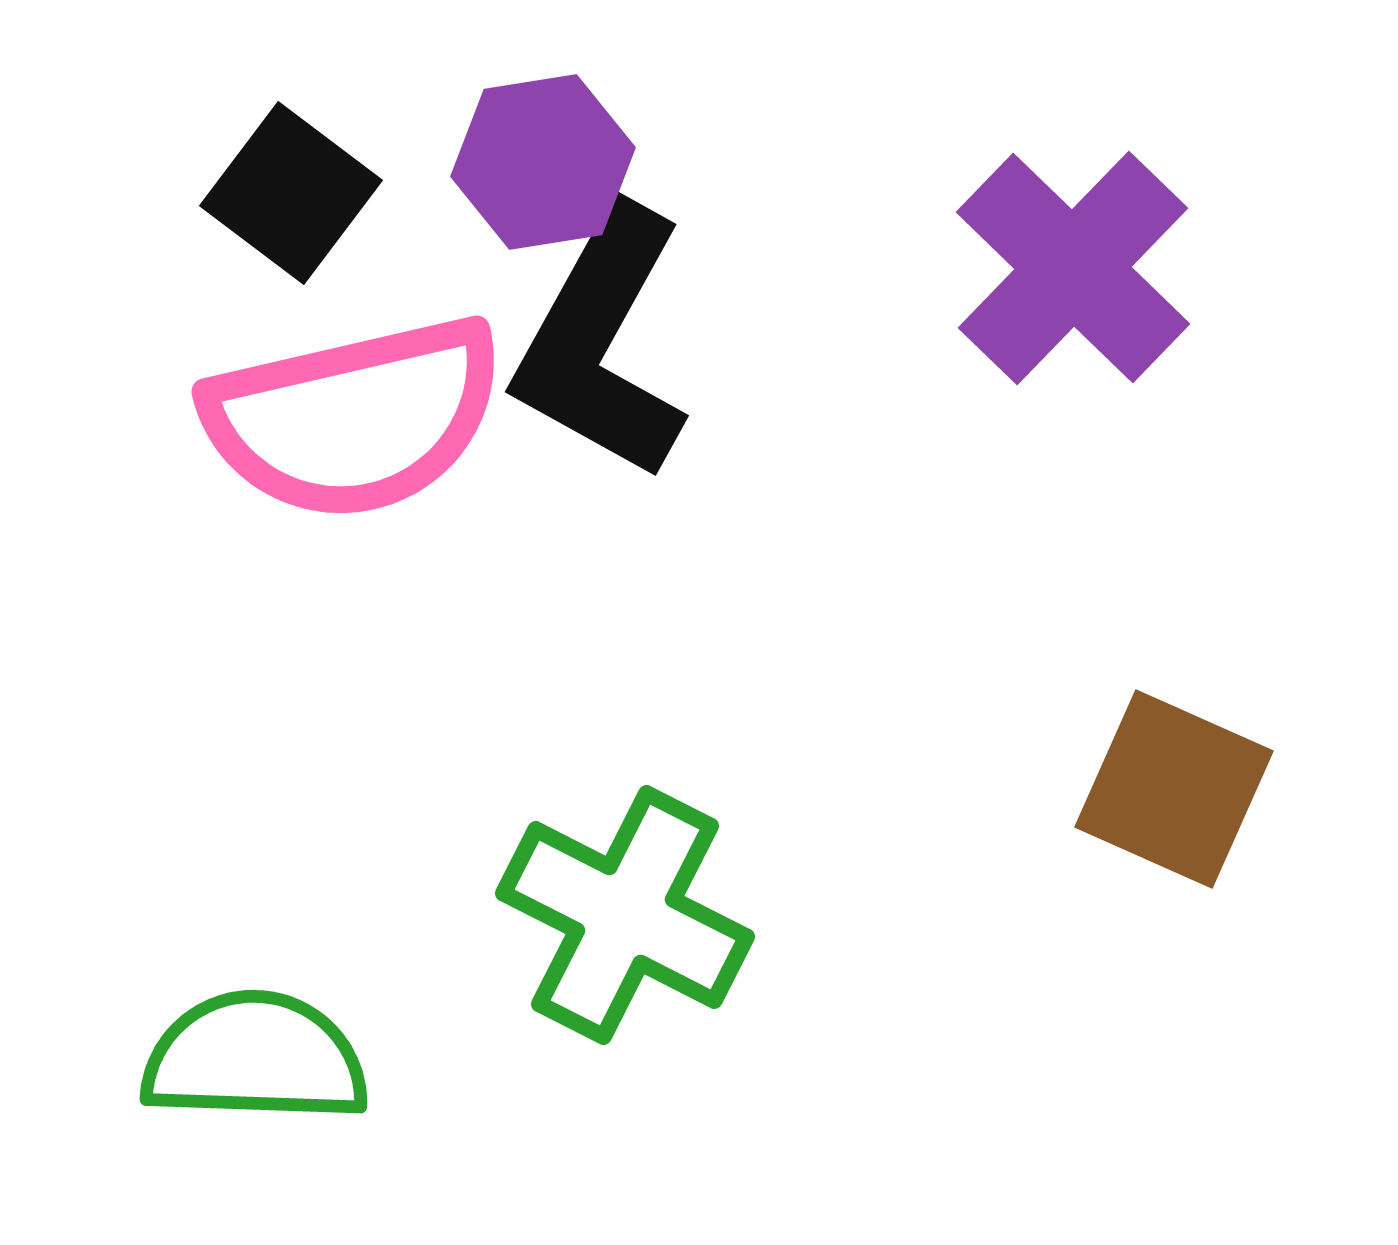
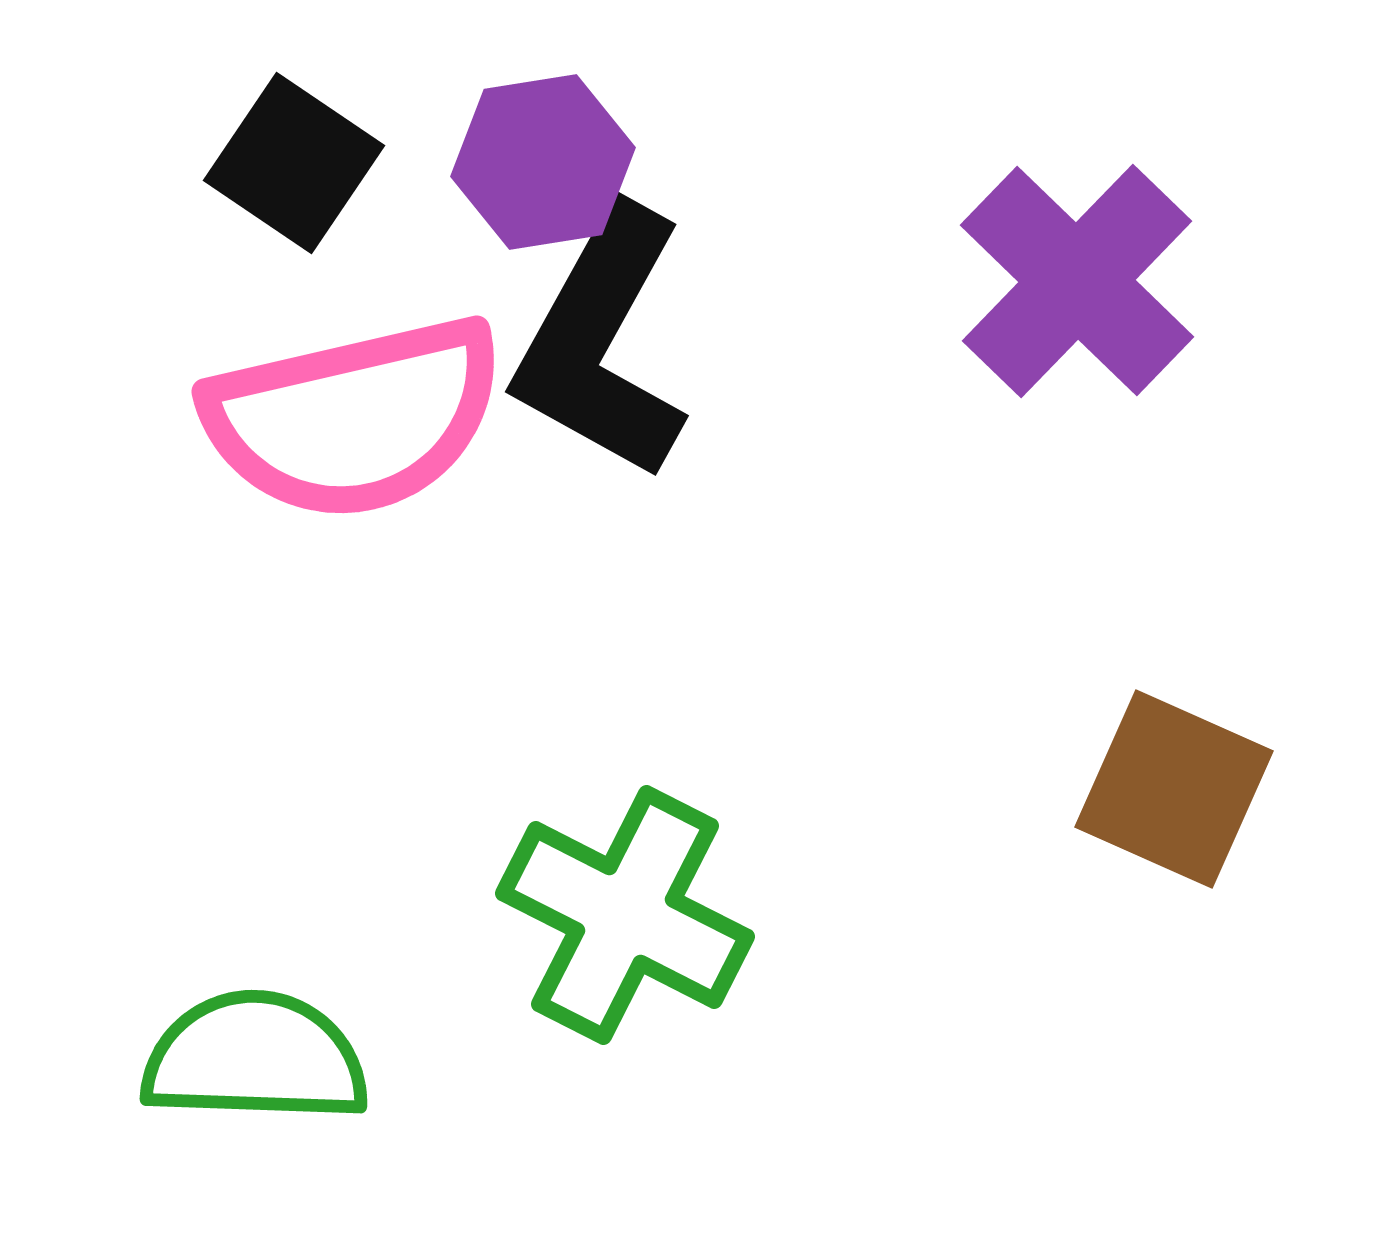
black square: moved 3 px right, 30 px up; rotated 3 degrees counterclockwise
purple cross: moved 4 px right, 13 px down
